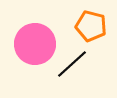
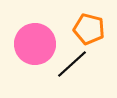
orange pentagon: moved 2 px left, 3 px down
